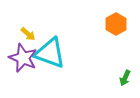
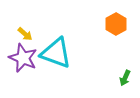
yellow arrow: moved 3 px left
cyan triangle: moved 6 px right
